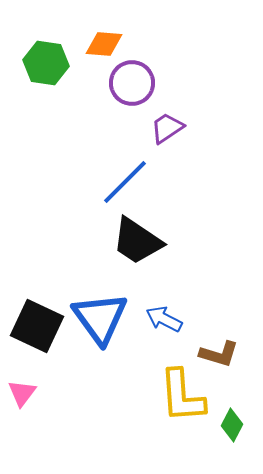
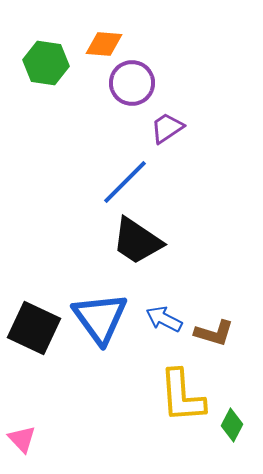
black square: moved 3 px left, 2 px down
brown L-shape: moved 5 px left, 21 px up
pink triangle: moved 46 px down; rotated 20 degrees counterclockwise
